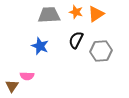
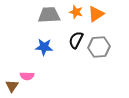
blue star: moved 4 px right, 1 px down; rotated 18 degrees counterclockwise
gray hexagon: moved 2 px left, 4 px up
